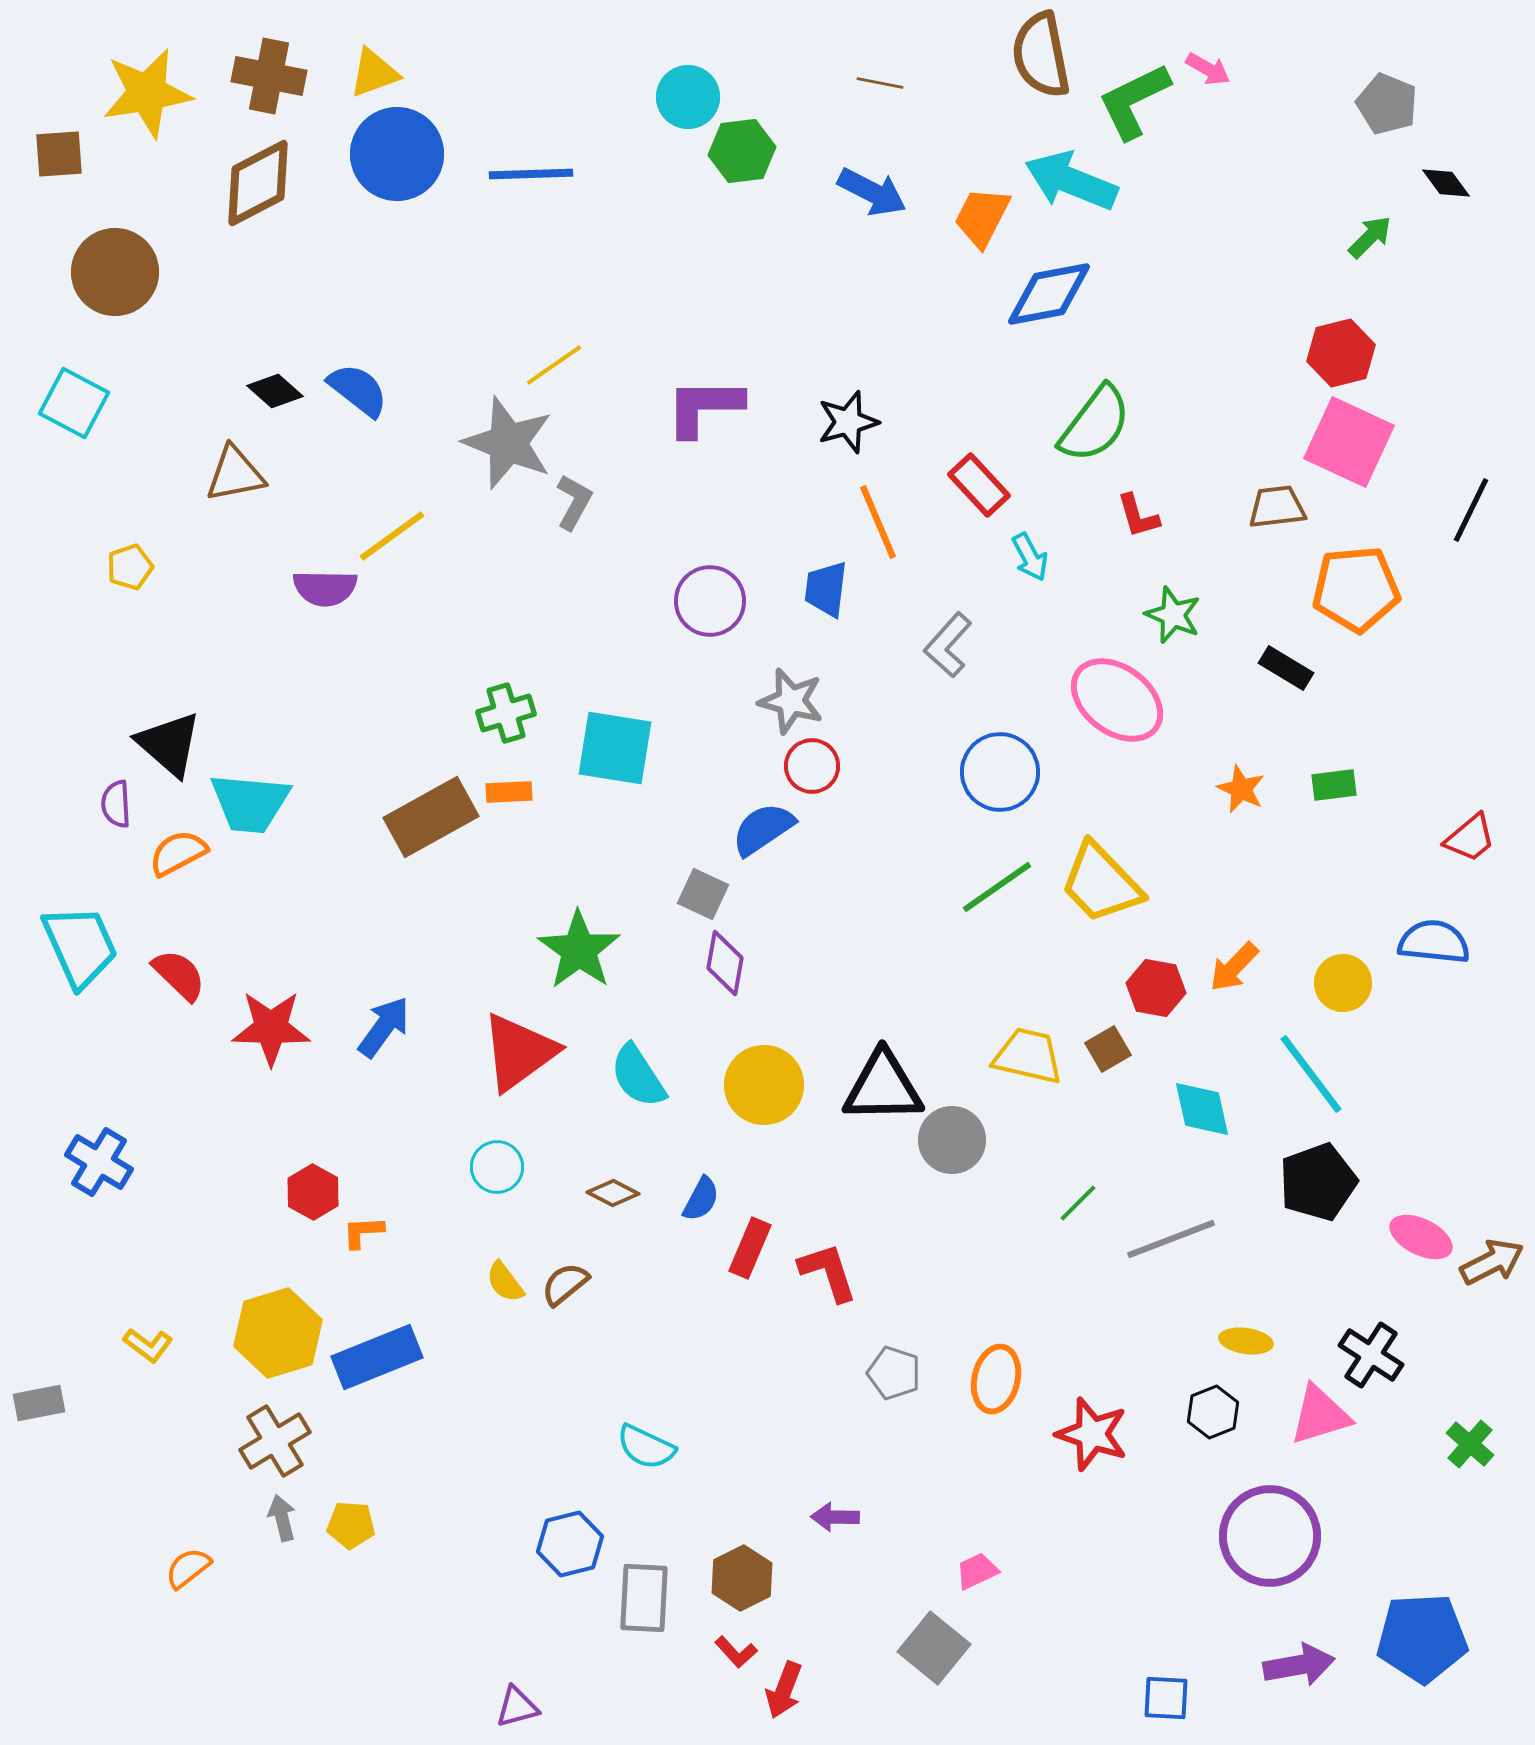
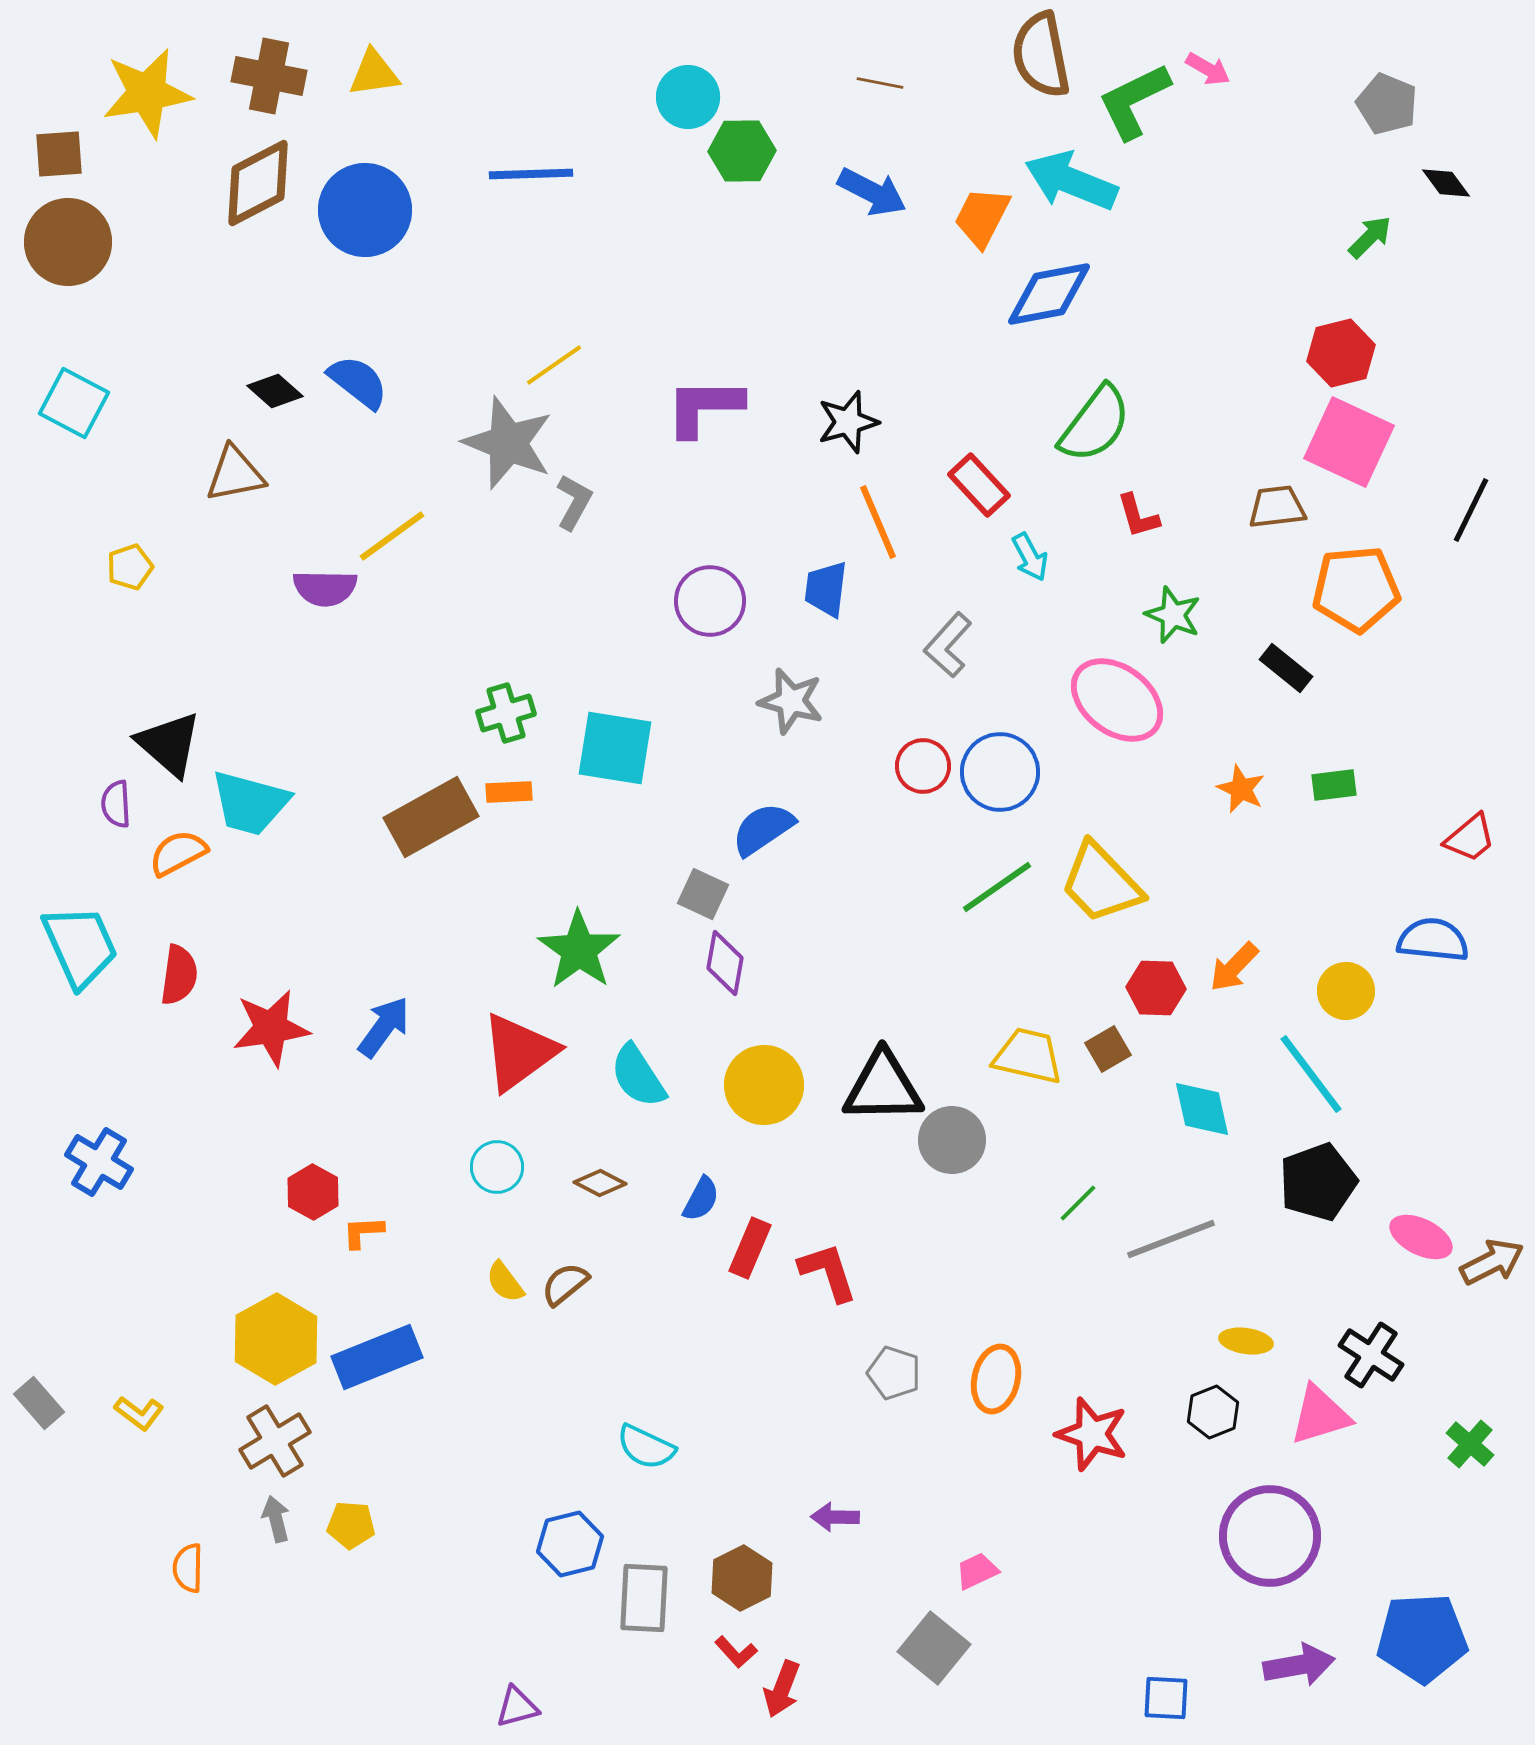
yellow triangle at (374, 73): rotated 12 degrees clockwise
green hexagon at (742, 151): rotated 6 degrees clockwise
blue circle at (397, 154): moved 32 px left, 56 px down
brown circle at (115, 272): moved 47 px left, 30 px up
blue semicircle at (358, 390): moved 8 px up
black rectangle at (1286, 668): rotated 8 degrees clockwise
red circle at (812, 766): moved 111 px right
cyan trapezoid at (250, 803): rotated 10 degrees clockwise
blue semicircle at (1434, 942): moved 1 px left, 2 px up
red semicircle at (179, 975): rotated 54 degrees clockwise
yellow circle at (1343, 983): moved 3 px right, 8 px down
red hexagon at (1156, 988): rotated 8 degrees counterclockwise
red star at (271, 1028): rotated 10 degrees counterclockwise
brown diamond at (613, 1193): moved 13 px left, 10 px up
yellow hexagon at (278, 1333): moved 2 px left, 6 px down; rotated 12 degrees counterclockwise
yellow L-shape at (148, 1345): moved 9 px left, 68 px down
gray rectangle at (39, 1403): rotated 60 degrees clockwise
gray arrow at (282, 1518): moved 6 px left, 1 px down
orange semicircle at (188, 1568): rotated 51 degrees counterclockwise
red arrow at (784, 1690): moved 2 px left, 1 px up
